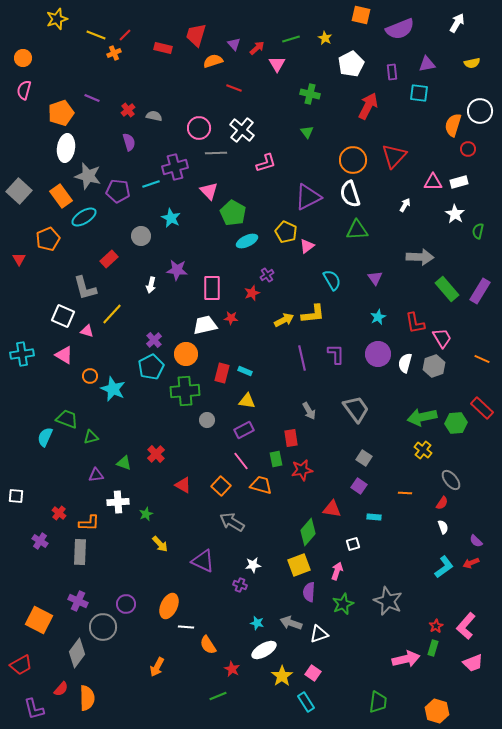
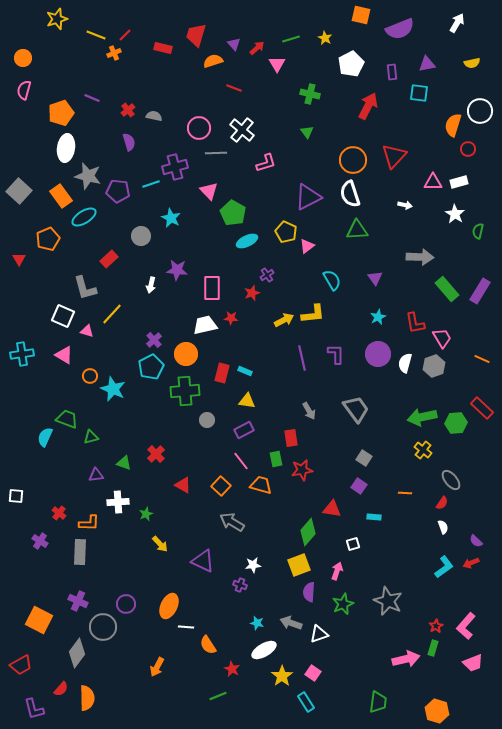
white arrow at (405, 205): rotated 72 degrees clockwise
